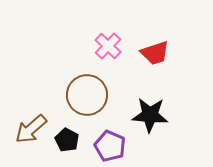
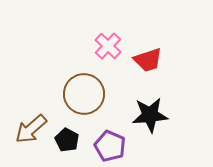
red trapezoid: moved 7 px left, 7 px down
brown circle: moved 3 px left, 1 px up
black star: rotated 9 degrees counterclockwise
